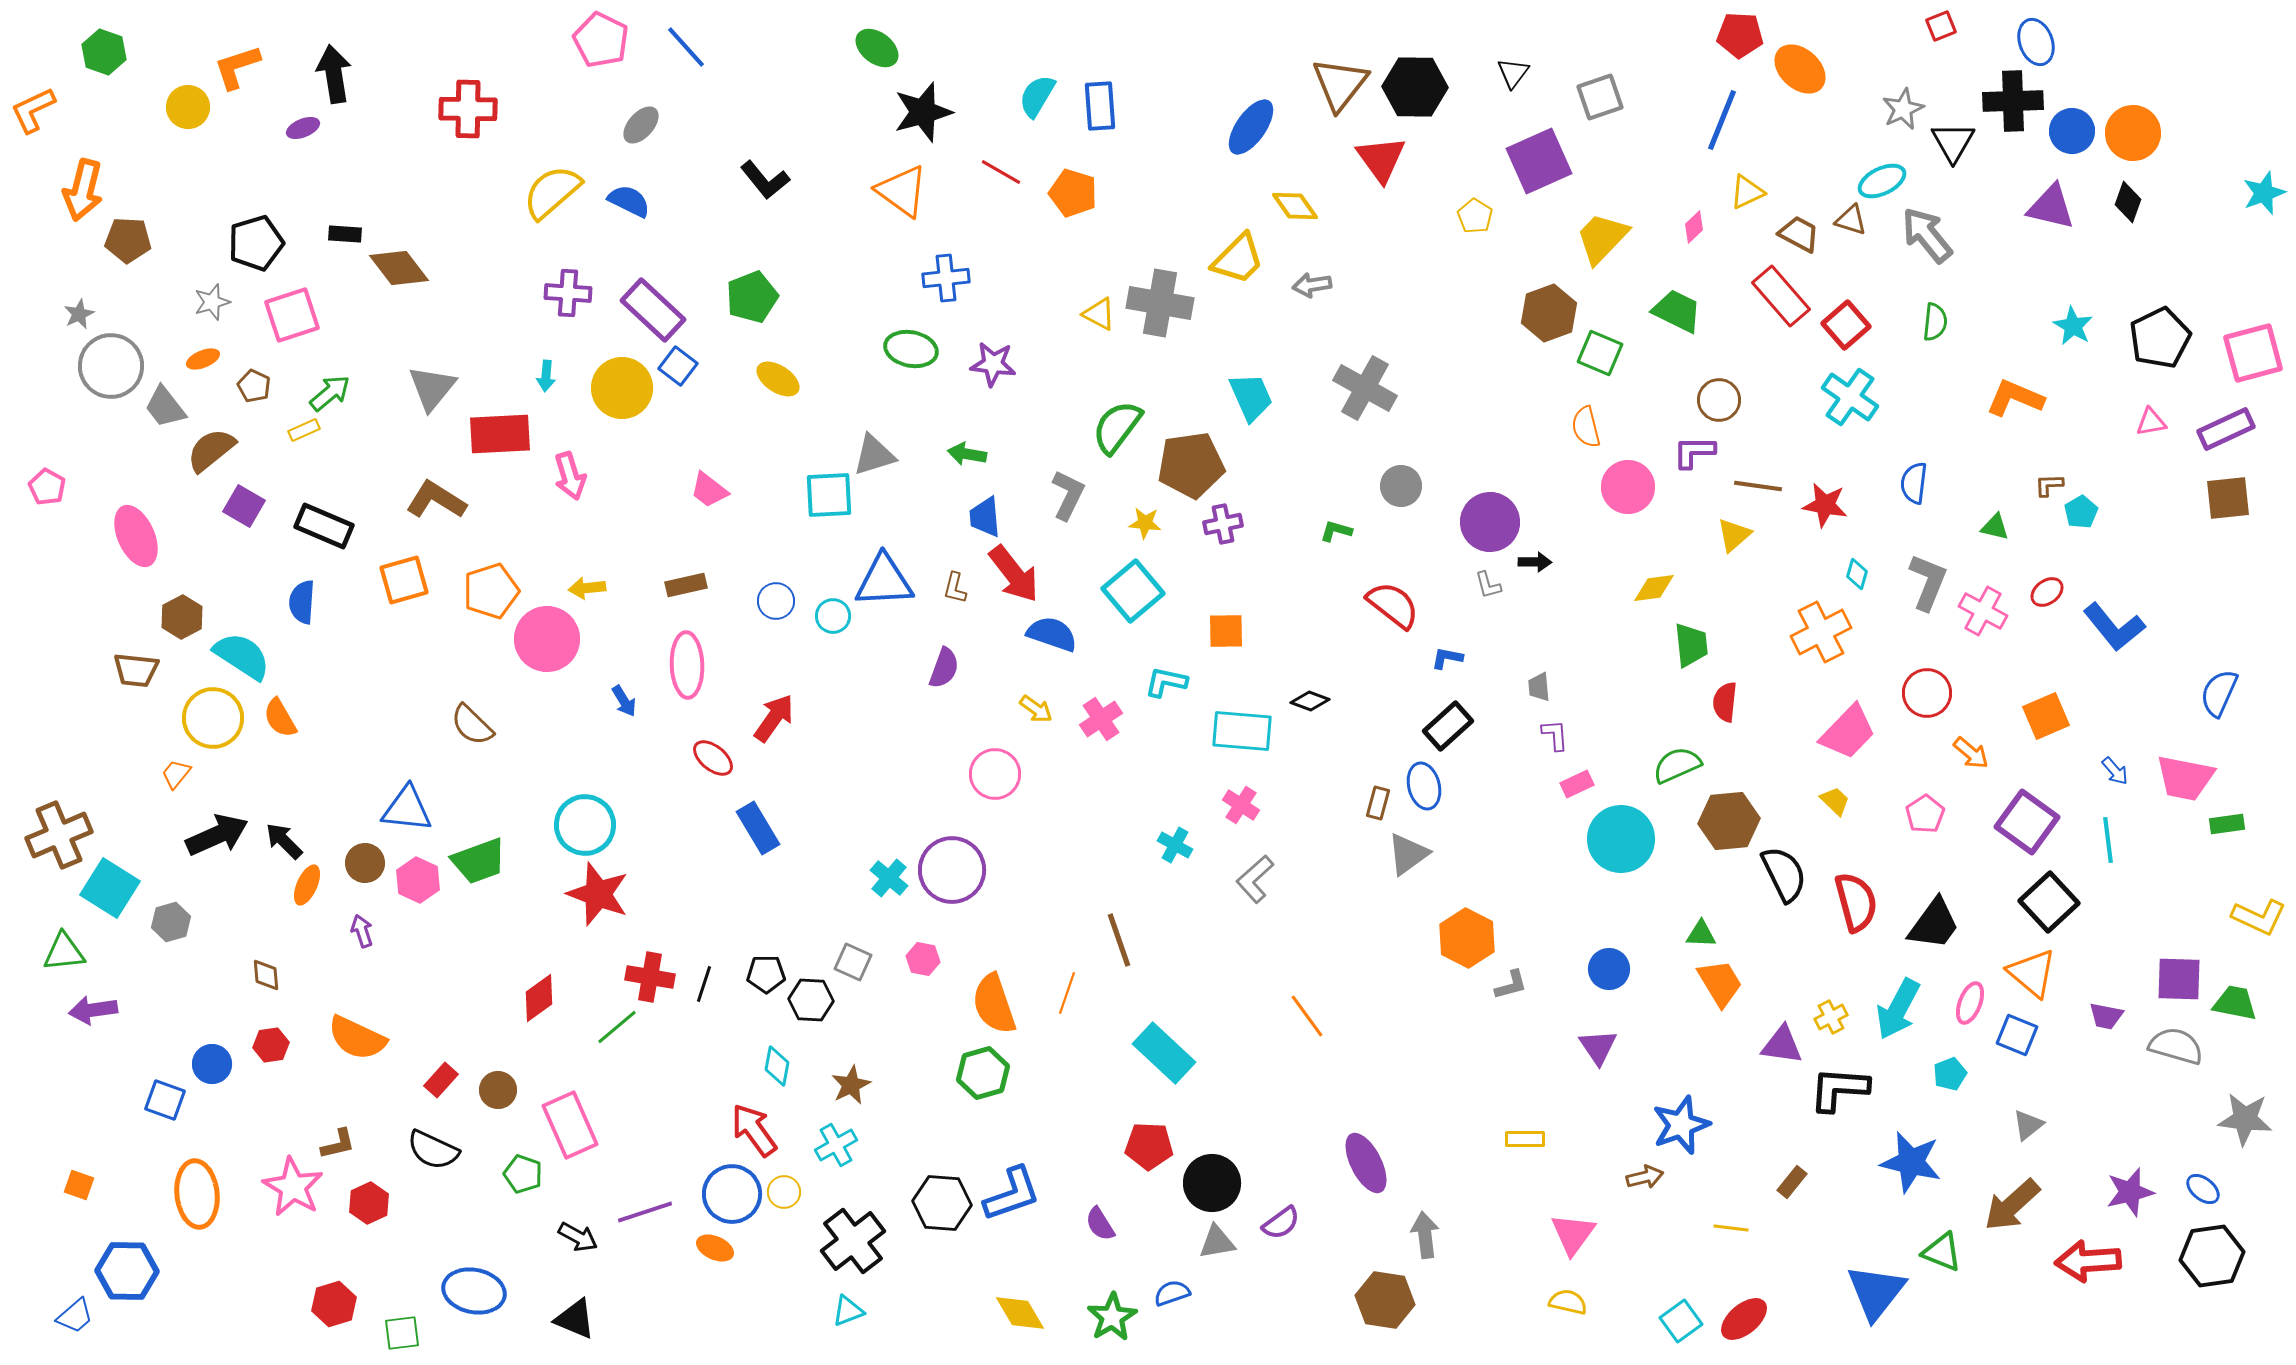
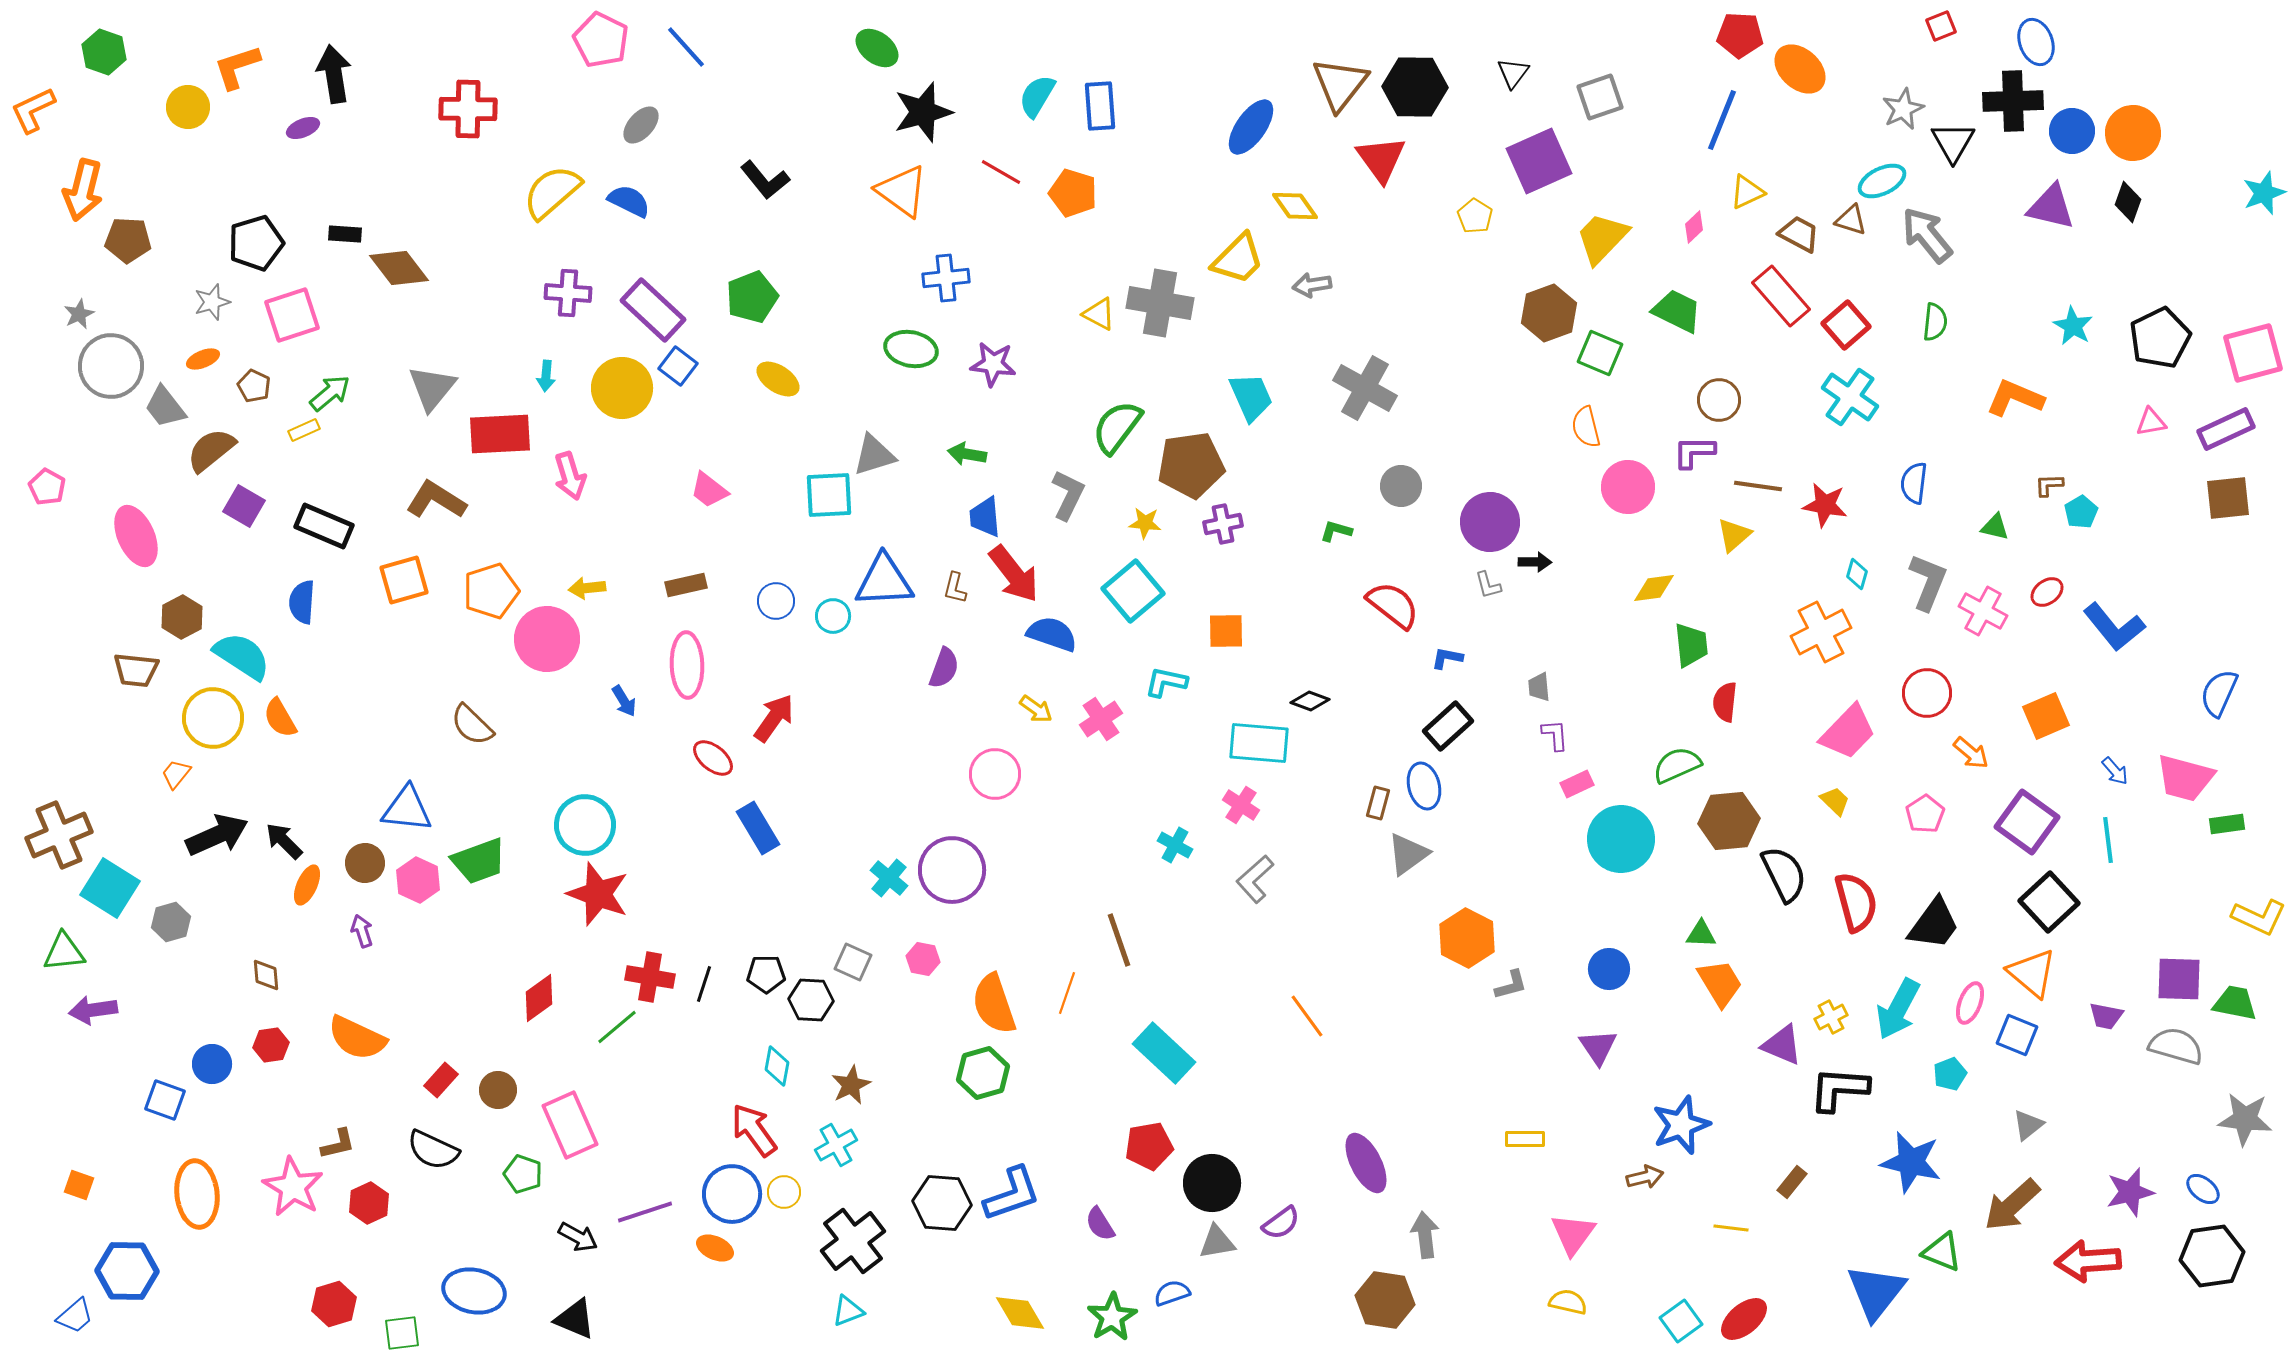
cyan rectangle at (1242, 731): moved 17 px right, 12 px down
pink trapezoid at (2185, 778): rotated 4 degrees clockwise
purple triangle at (1782, 1045): rotated 15 degrees clockwise
red pentagon at (1149, 1146): rotated 12 degrees counterclockwise
